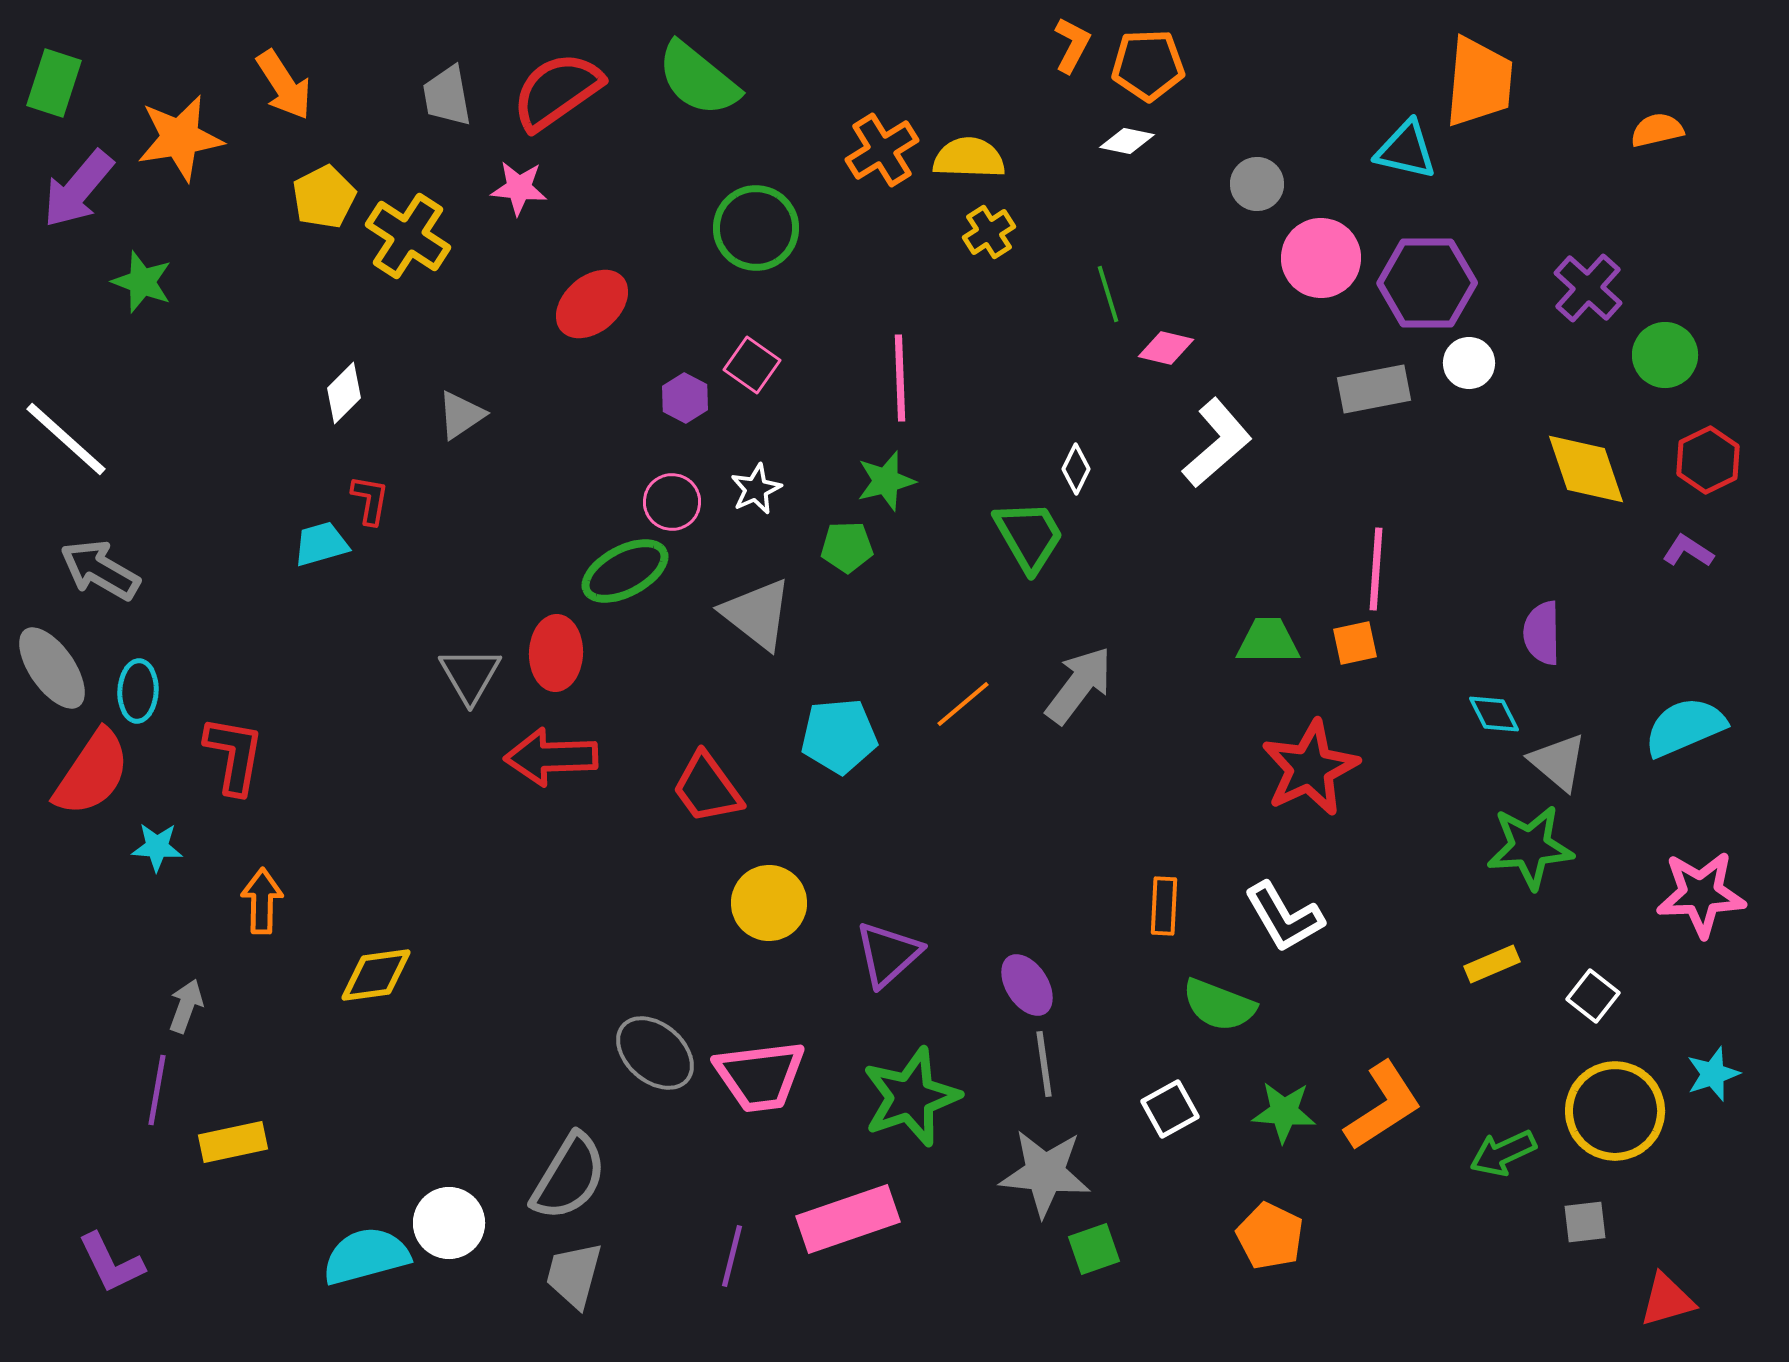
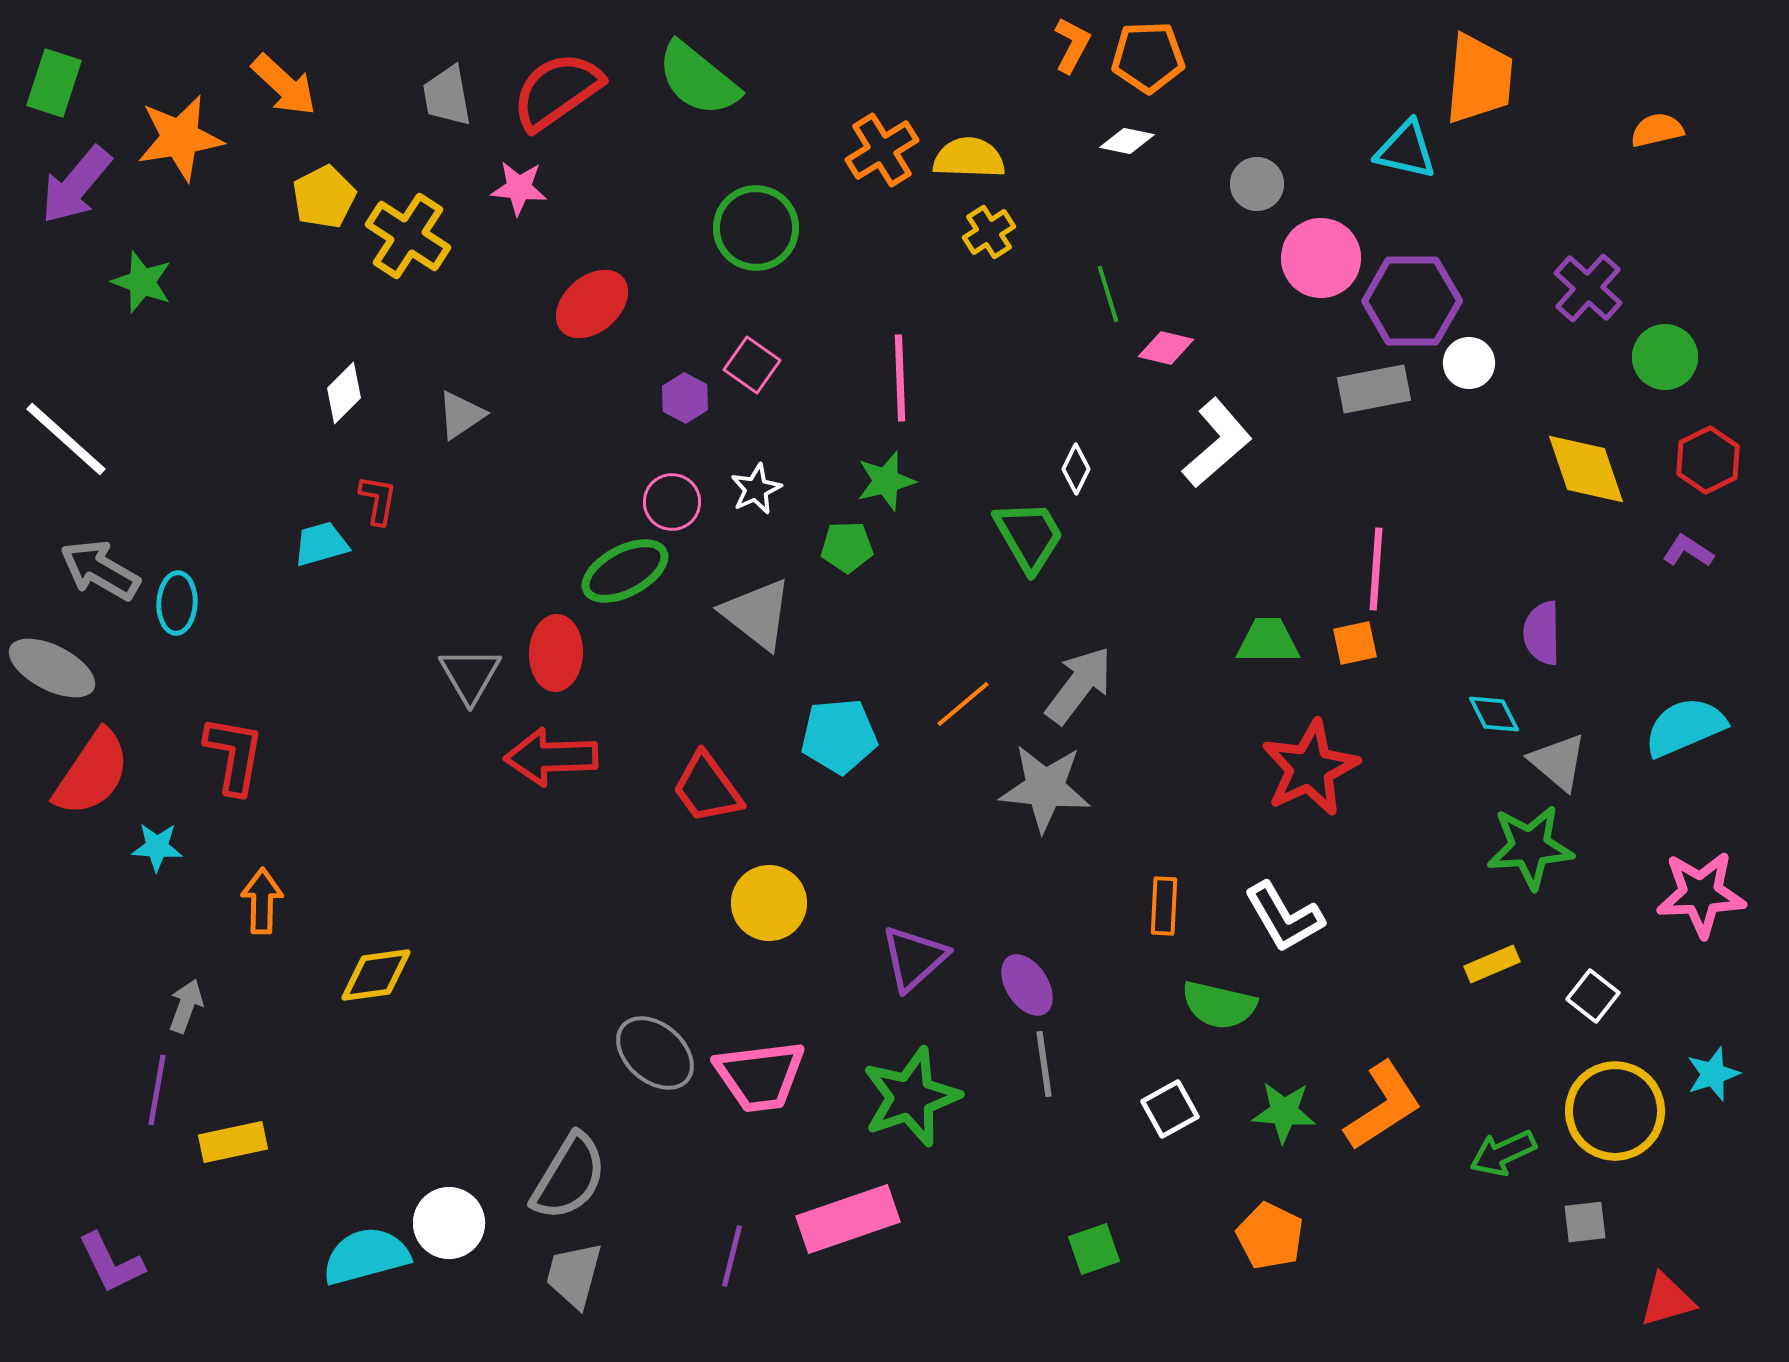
orange pentagon at (1148, 65): moved 8 px up
orange trapezoid at (1479, 82): moved 3 px up
orange arrow at (284, 85): rotated 14 degrees counterclockwise
purple arrow at (78, 189): moved 2 px left, 4 px up
purple hexagon at (1427, 283): moved 15 px left, 18 px down
green circle at (1665, 355): moved 2 px down
red L-shape at (370, 500): moved 8 px right
gray ellipse at (52, 668): rotated 28 degrees counterclockwise
cyan ellipse at (138, 691): moved 39 px right, 88 px up
purple triangle at (888, 954): moved 26 px right, 4 px down
green semicircle at (1219, 1005): rotated 8 degrees counterclockwise
gray star at (1045, 1173): moved 385 px up
